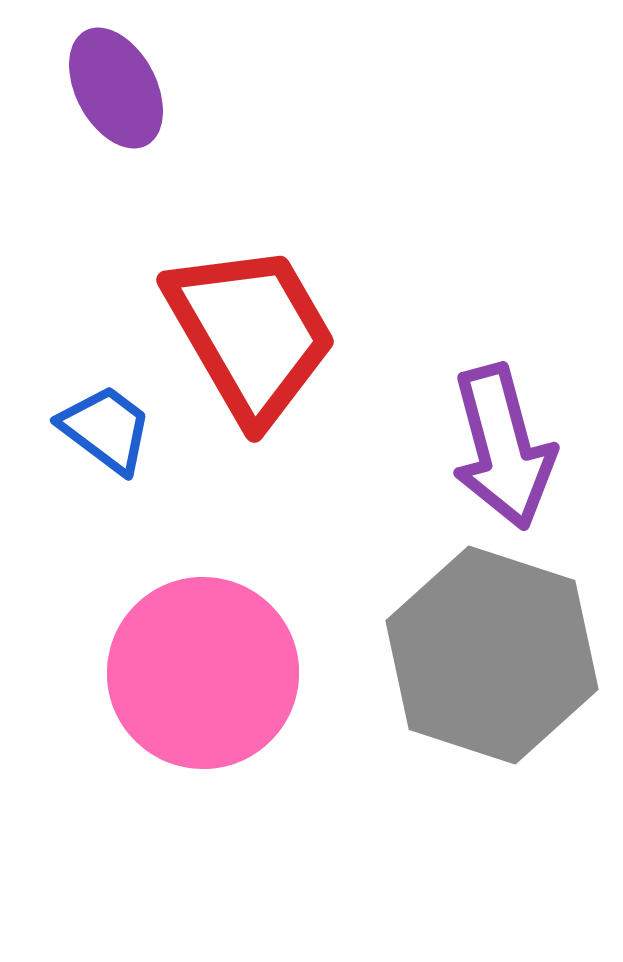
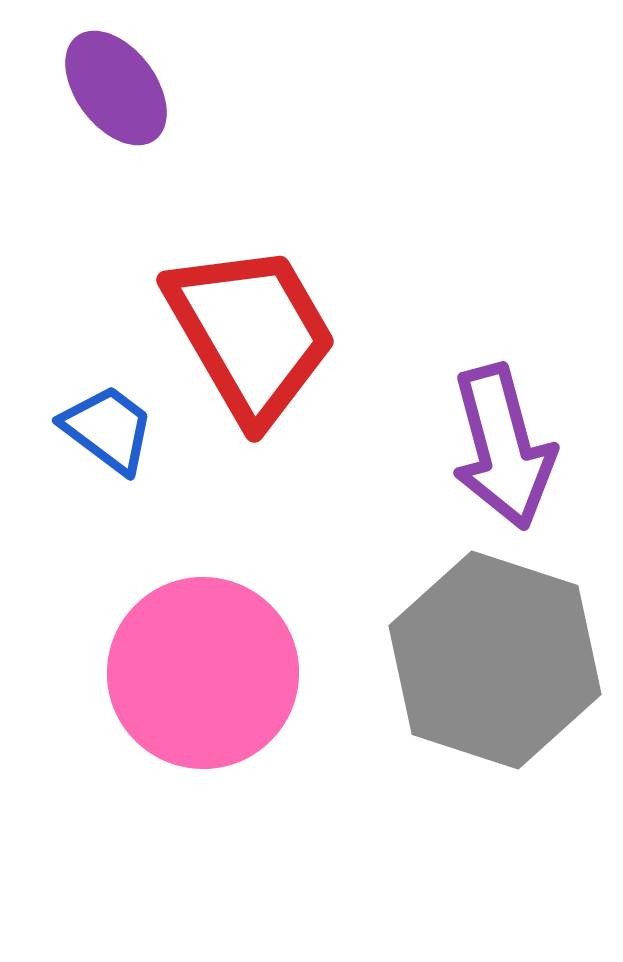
purple ellipse: rotated 9 degrees counterclockwise
blue trapezoid: moved 2 px right
gray hexagon: moved 3 px right, 5 px down
